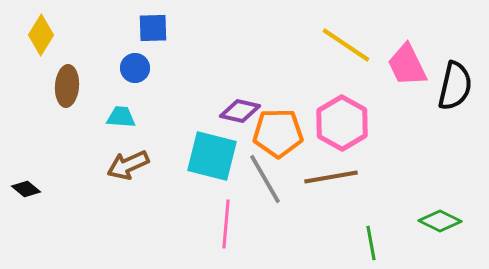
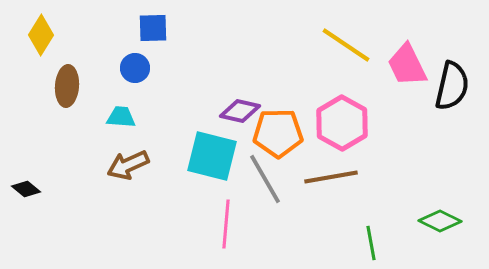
black semicircle: moved 3 px left
